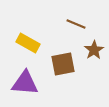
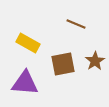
brown star: moved 1 px right, 11 px down
